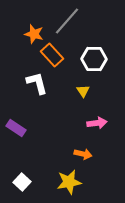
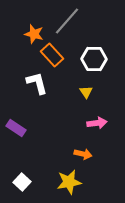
yellow triangle: moved 3 px right, 1 px down
